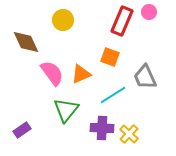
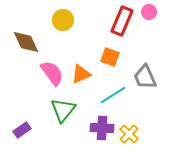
green triangle: moved 3 px left
